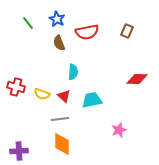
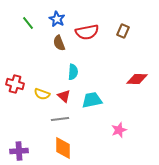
brown rectangle: moved 4 px left
red cross: moved 1 px left, 3 px up
orange diamond: moved 1 px right, 4 px down
